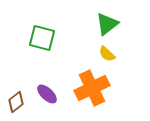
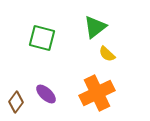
green triangle: moved 12 px left, 3 px down
orange cross: moved 5 px right, 5 px down
purple ellipse: moved 1 px left
brown diamond: rotated 15 degrees counterclockwise
